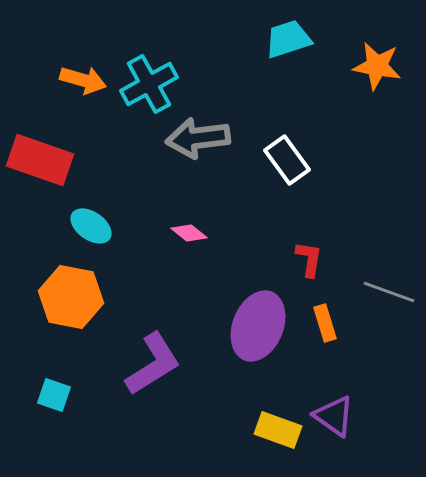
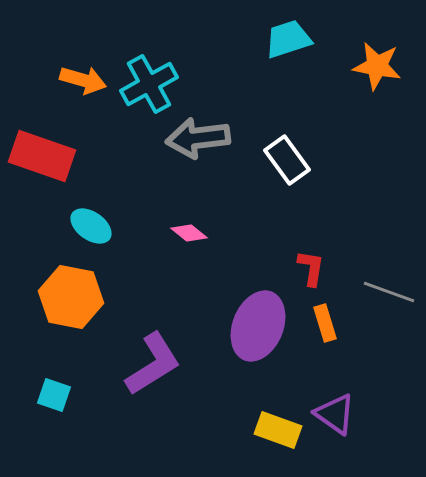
red rectangle: moved 2 px right, 4 px up
red L-shape: moved 2 px right, 9 px down
purple triangle: moved 1 px right, 2 px up
